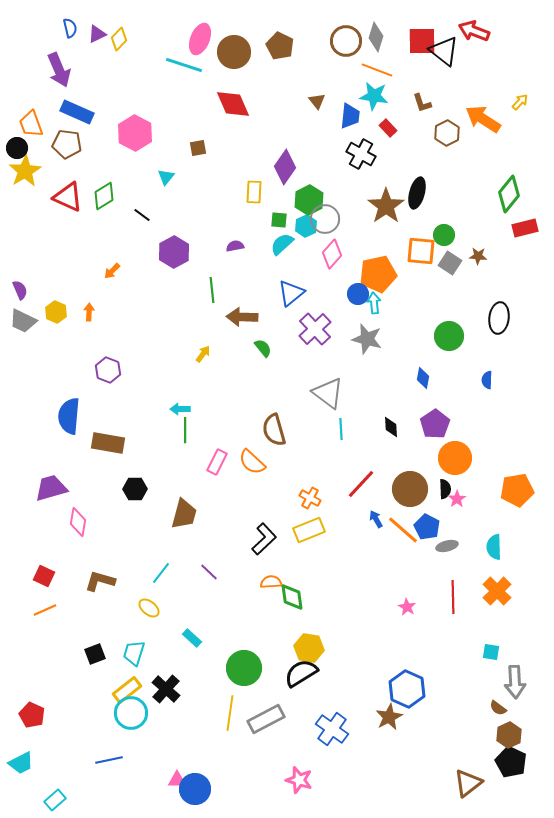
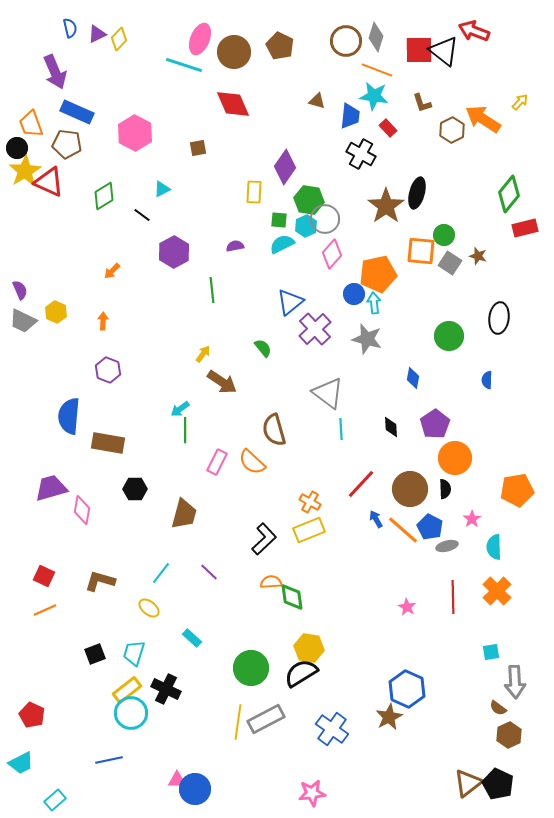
red square at (422, 41): moved 3 px left, 9 px down
purple arrow at (59, 70): moved 4 px left, 2 px down
brown triangle at (317, 101): rotated 36 degrees counterclockwise
brown hexagon at (447, 133): moved 5 px right, 3 px up
cyan triangle at (166, 177): moved 4 px left, 12 px down; rotated 24 degrees clockwise
red triangle at (68, 197): moved 19 px left, 15 px up
green hexagon at (309, 200): rotated 24 degrees counterclockwise
cyan semicircle at (282, 244): rotated 15 degrees clockwise
brown star at (478, 256): rotated 12 degrees clockwise
blue triangle at (291, 293): moved 1 px left, 9 px down
blue circle at (358, 294): moved 4 px left
orange arrow at (89, 312): moved 14 px right, 9 px down
brown arrow at (242, 317): moved 20 px left, 65 px down; rotated 148 degrees counterclockwise
blue diamond at (423, 378): moved 10 px left
cyan arrow at (180, 409): rotated 36 degrees counterclockwise
orange cross at (310, 498): moved 4 px down
pink star at (457, 499): moved 15 px right, 20 px down
pink diamond at (78, 522): moved 4 px right, 12 px up
blue pentagon at (427, 527): moved 3 px right
cyan square at (491, 652): rotated 18 degrees counterclockwise
green circle at (244, 668): moved 7 px right
black cross at (166, 689): rotated 16 degrees counterclockwise
yellow line at (230, 713): moved 8 px right, 9 px down
black pentagon at (511, 762): moved 13 px left, 22 px down
pink star at (299, 780): moved 13 px right, 13 px down; rotated 24 degrees counterclockwise
